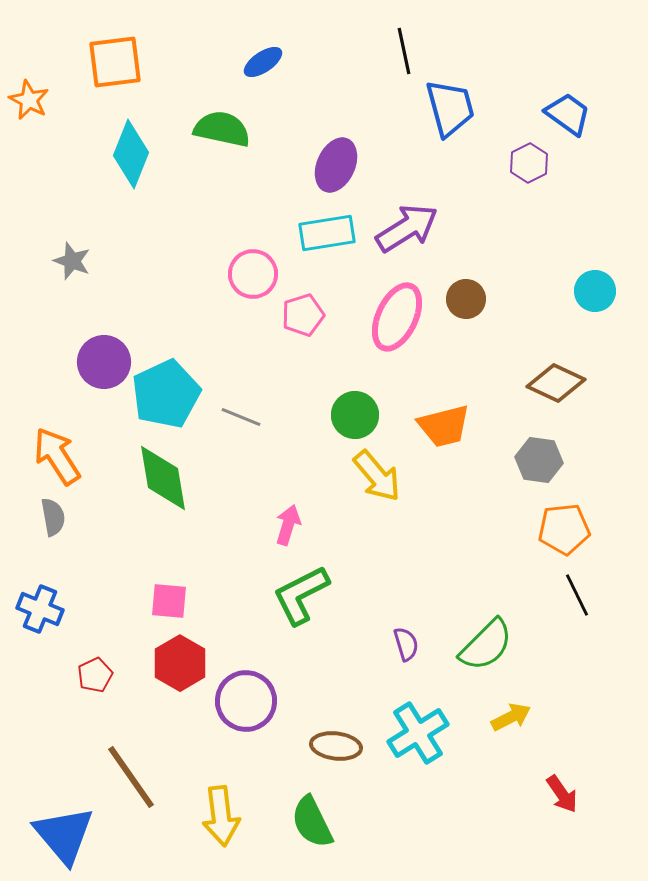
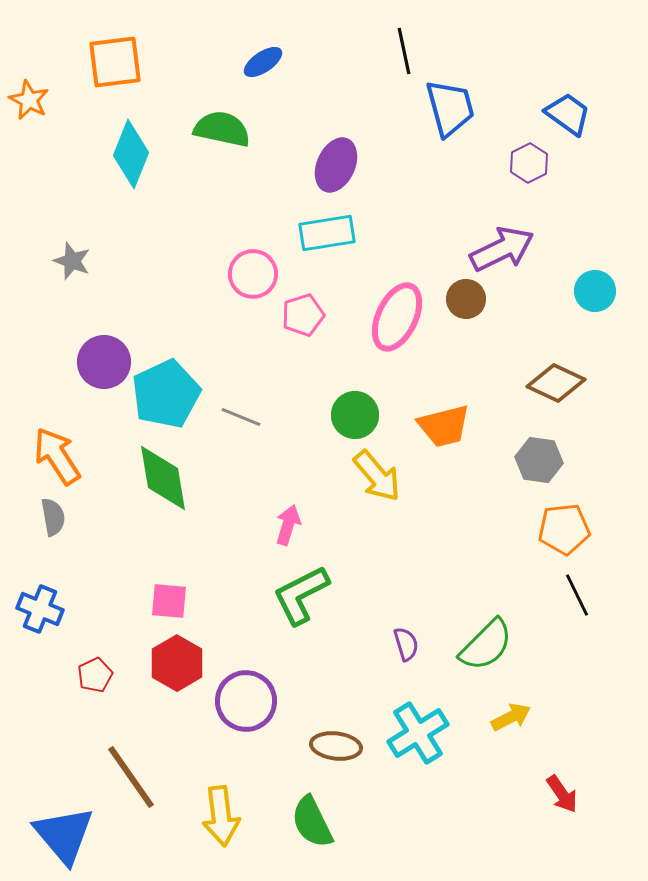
purple arrow at (407, 228): moved 95 px right, 21 px down; rotated 6 degrees clockwise
red hexagon at (180, 663): moved 3 px left
